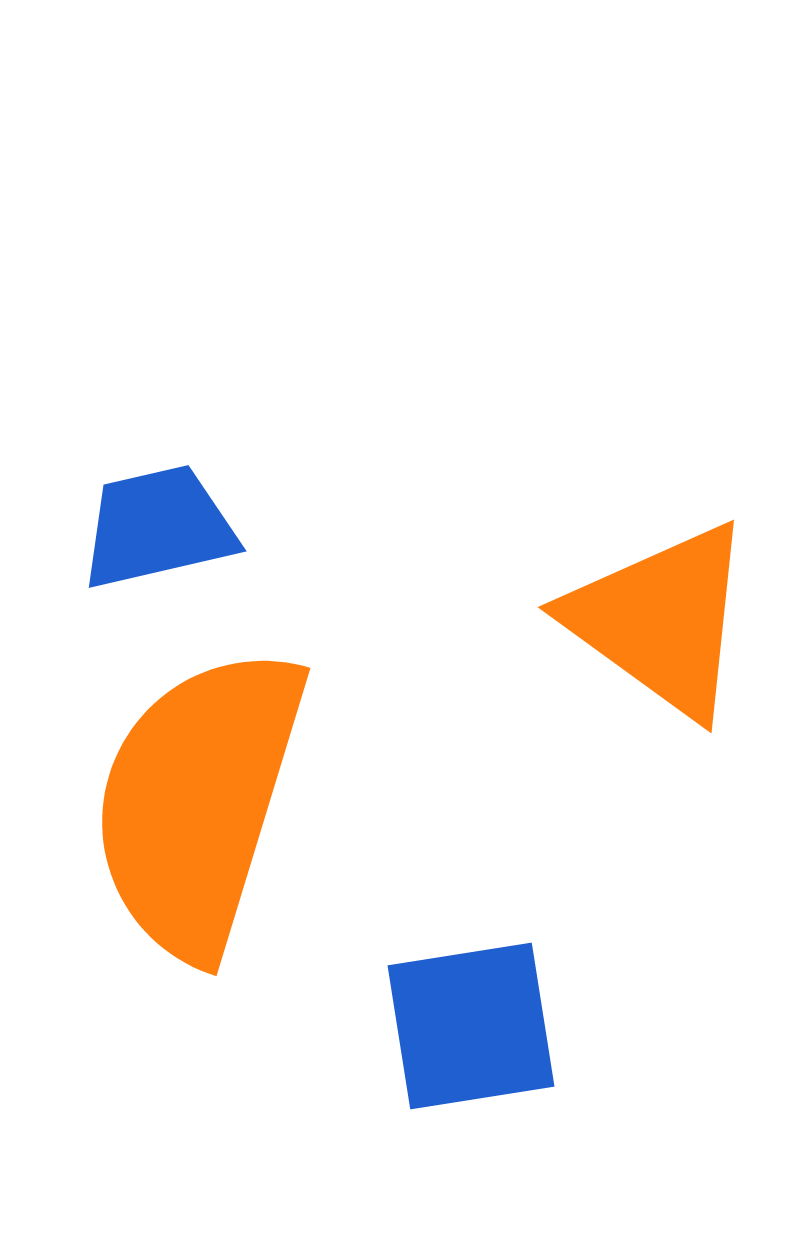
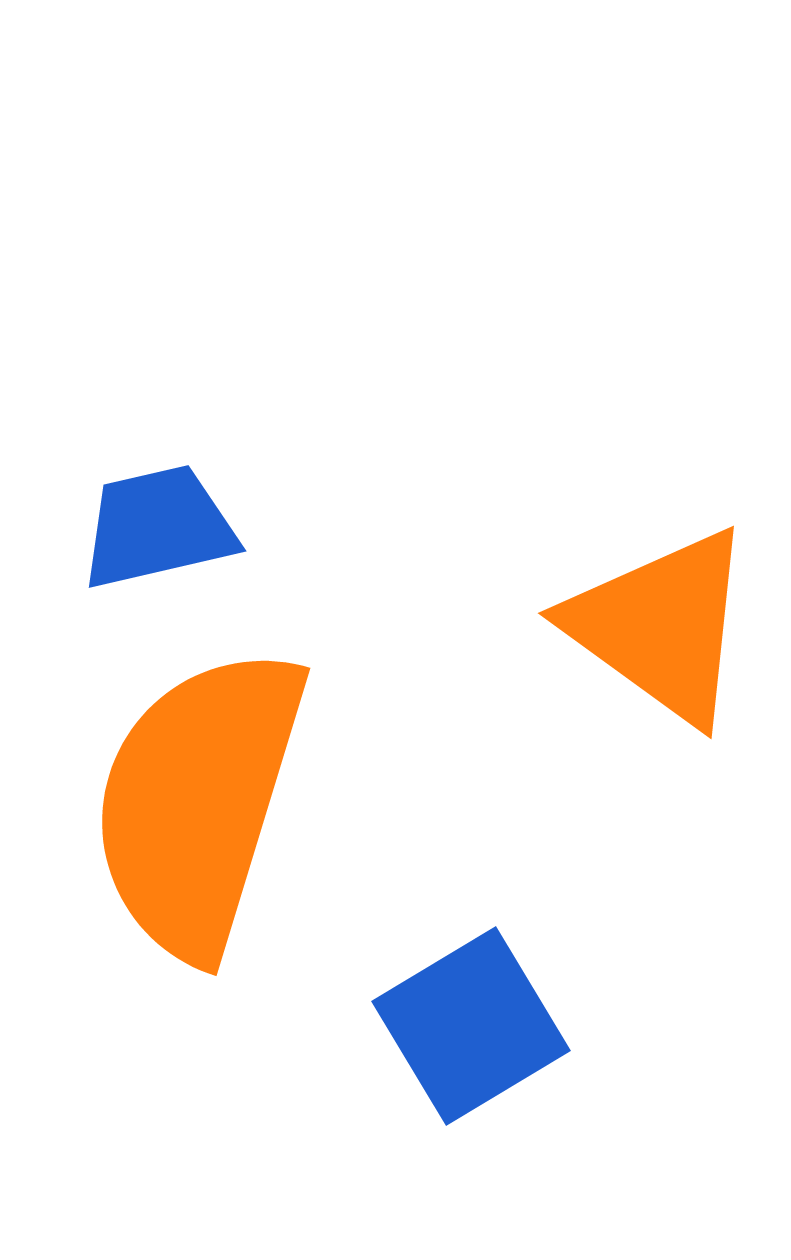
orange triangle: moved 6 px down
blue square: rotated 22 degrees counterclockwise
